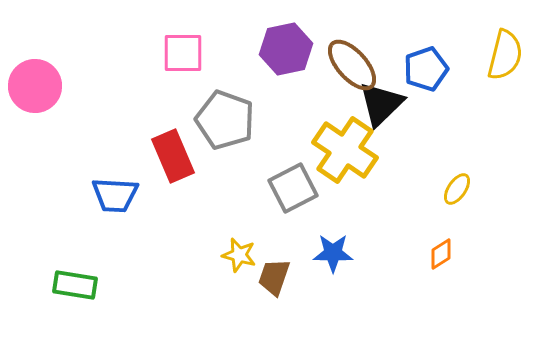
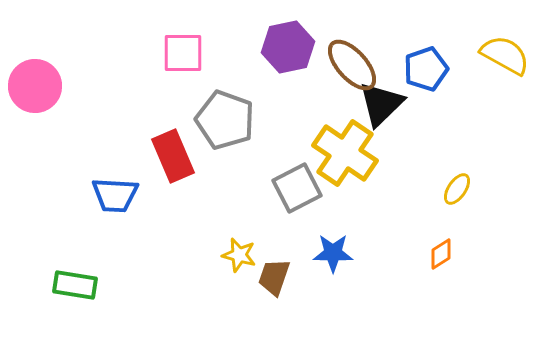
purple hexagon: moved 2 px right, 2 px up
yellow semicircle: rotated 75 degrees counterclockwise
yellow cross: moved 3 px down
gray square: moved 4 px right
